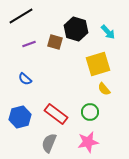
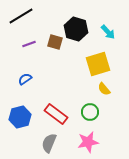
blue semicircle: rotated 104 degrees clockwise
